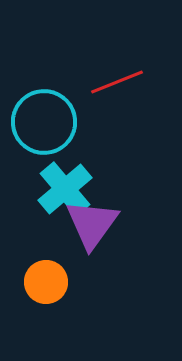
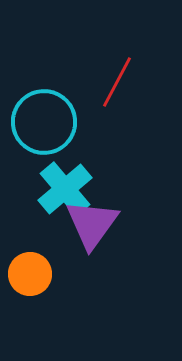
red line: rotated 40 degrees counterclockwise
orange circle: moved 16 px left, 8 px up
